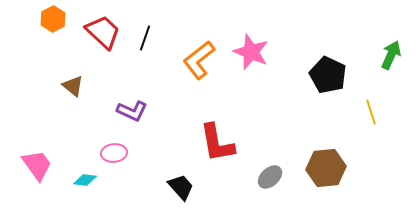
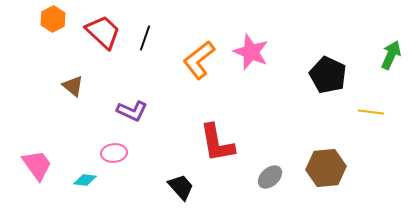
yellow line: rotated 65 degrees counterclockwise
